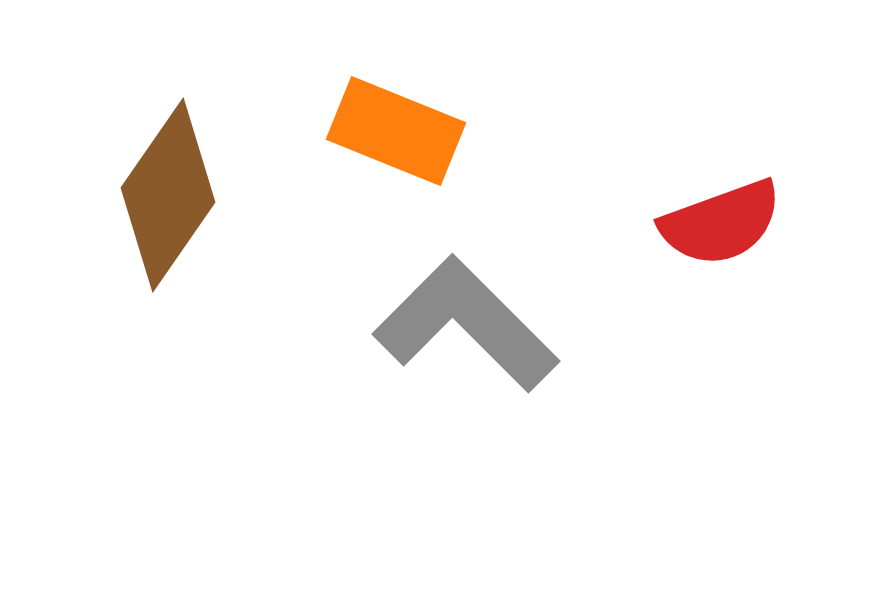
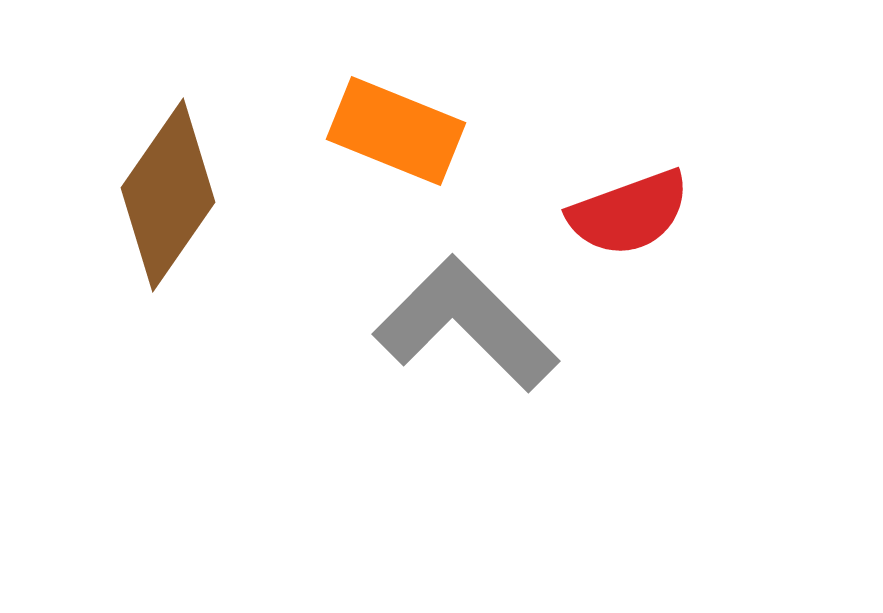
red semicircle: moved 92 px left, 10 px up
